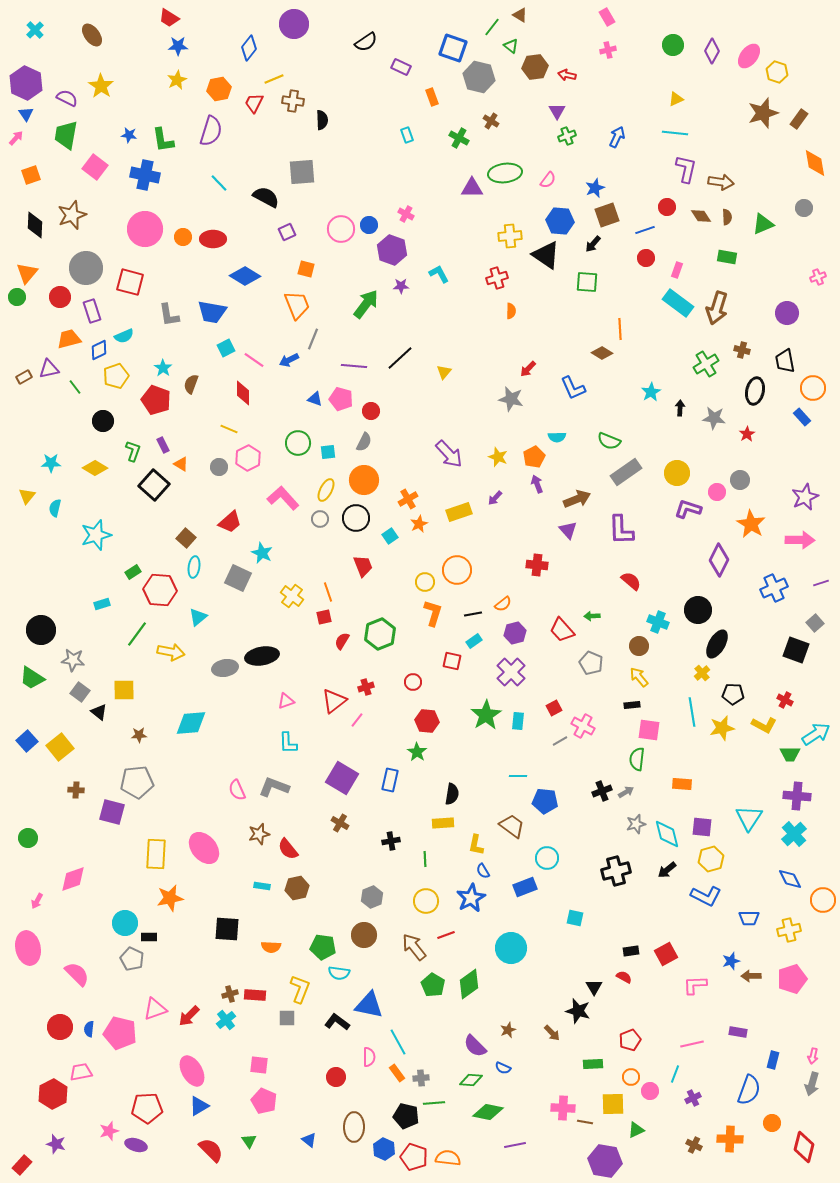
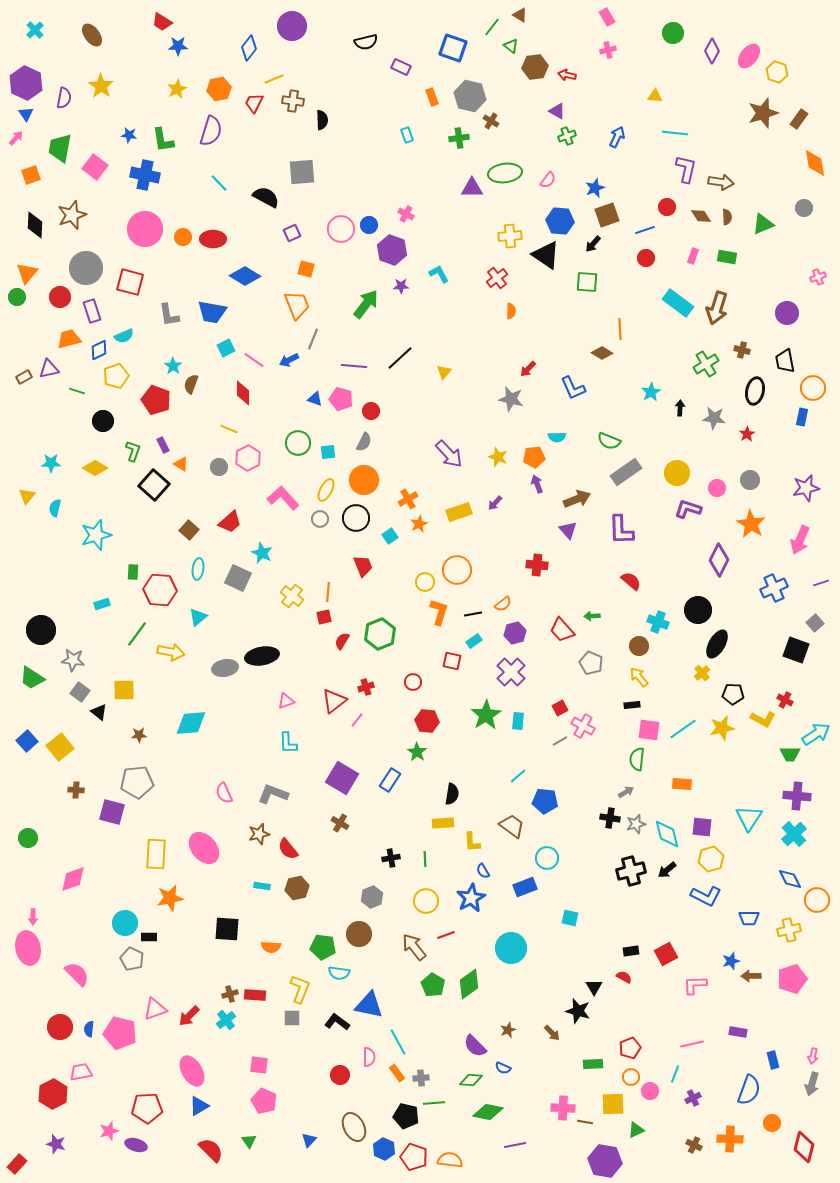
red trapezoid at (169, 18): moved 7 px left, 4 px down
purple circle at (294, 24): moved 2 px left, 2 px down
black semicircle at (366, 42): rotated 20 degrees clockwise
green circle at (673, 45): moved 12 px up
gray hexagon at (479, 77): moved 9 px left, 19 px down
yellow star at (177, 80): moved 9 px down
purple semicircle at (67, 98): moved 3 px left; rotated 75 degrees clockwise
yellow triangle at (676, 99): moved 21 px left, 3 px up; rotated 28 degrees clockwise
purple triangle at (557, 111): rotated 30 degrees counterclockwise
green trapezoid at (66, 135): moved 6 px left, 13 px down
green cross at (459, 138): rotated 36 degrees counterclockwise
purple square at (287, 232): moved 5 px right, 1 px down
pink rectangle at (677, 270): moved 16 px right, 14 px up
red cross at (497, 278): rotated 20 degrees counterclockwise
cyan star at (163, 368): moved 10 px right, 2 px up
green line at (75, 387): moved 2 px right, 4 px down; rotated 35 degrees counterclockwise
blue rectangle at (802, 417): rotated 54 degrees clockwise
orange pentagon at (534, 457): rotated 20 degrees clockwise
gray circle at (740, 480): moved 10 px right
pink circle at (717, 492): moved 4 px up
purple star at (805, 497): moved 1 px right, 9 px up; rotated 12 degrees clockwise
purple arrow at (495, 498): moved 5 px down
brown square at (186, 538): moved 3 px right, 8 px up
pink arrow at (800, 540): rotated 112 degrees clockwise
cyan ellipse at (194, 567): moved 4 px right, 2 px down
green rectangle at (133, 572): rotated 56 degrees counterclockwise
orange line at (328, 592): rotated 24 degrees clockwise
orange L-shape at (433, 613): moved 6 px right, 1 px up
red square at (554, 708): moved 6 px right
cyan line at (692, 712): moved 9 px left, 17 px down; rotated 64 degrees clockwise
yellow L-shape at (764, 725): moved 1 px left, 6 px up
cyan line at (518, 776): rotated 42 degrees counterclockwise
blue rectangle at (390, 780): rotated 20 degrees clockwise
gray L-shape at (274, 787): moved 1 px left, 7 px down
pink semicircle at (237, 790): moved 13 px left, 3 px down
black cross at (602, 791): moved 8 px right, 27 px down; rotated 30 degrees clockwise
black cross at (391, 841): moved 17 px down
yellow L-shape at (476, 845): moved 4 px left, 3 px up; rotated 15 degrees counterclockwise
black cross at (616, 871): moved 15 px right
orange circle at (823, 900): moved 6 px left
pink arrow at (37, 901): moved 4 px left, 16 px down; rotated 28 degrees counterclockwise
cyan square at (575, 918): moved 5 px left
brown circle at (364, 935): moved 5 px left, 1 px up
gray square at (287, 1018): moved 5 px right
red pentagon at (630, 1040): moved 8 px down
blue rectangle at (773, 1060): rotated 30 degrees counterclockwise
red circle at (336, 1077): moved 4 px right, 2 px up
brown ellipse at (354, 1127): rotated 28 degrees counterclockwise
blue triangle at (309, 1140): rotated 35 degrees clockwise
orange semicircle at (448, 1158): moved 2 px right, 2 px down
red rectangle at (22, 1165): moved 5 px left, 1 px up
